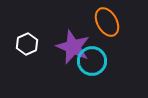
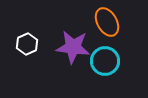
purple star: rotated 16 degrees counterclockwise
cyan circle: moved 13 px right
